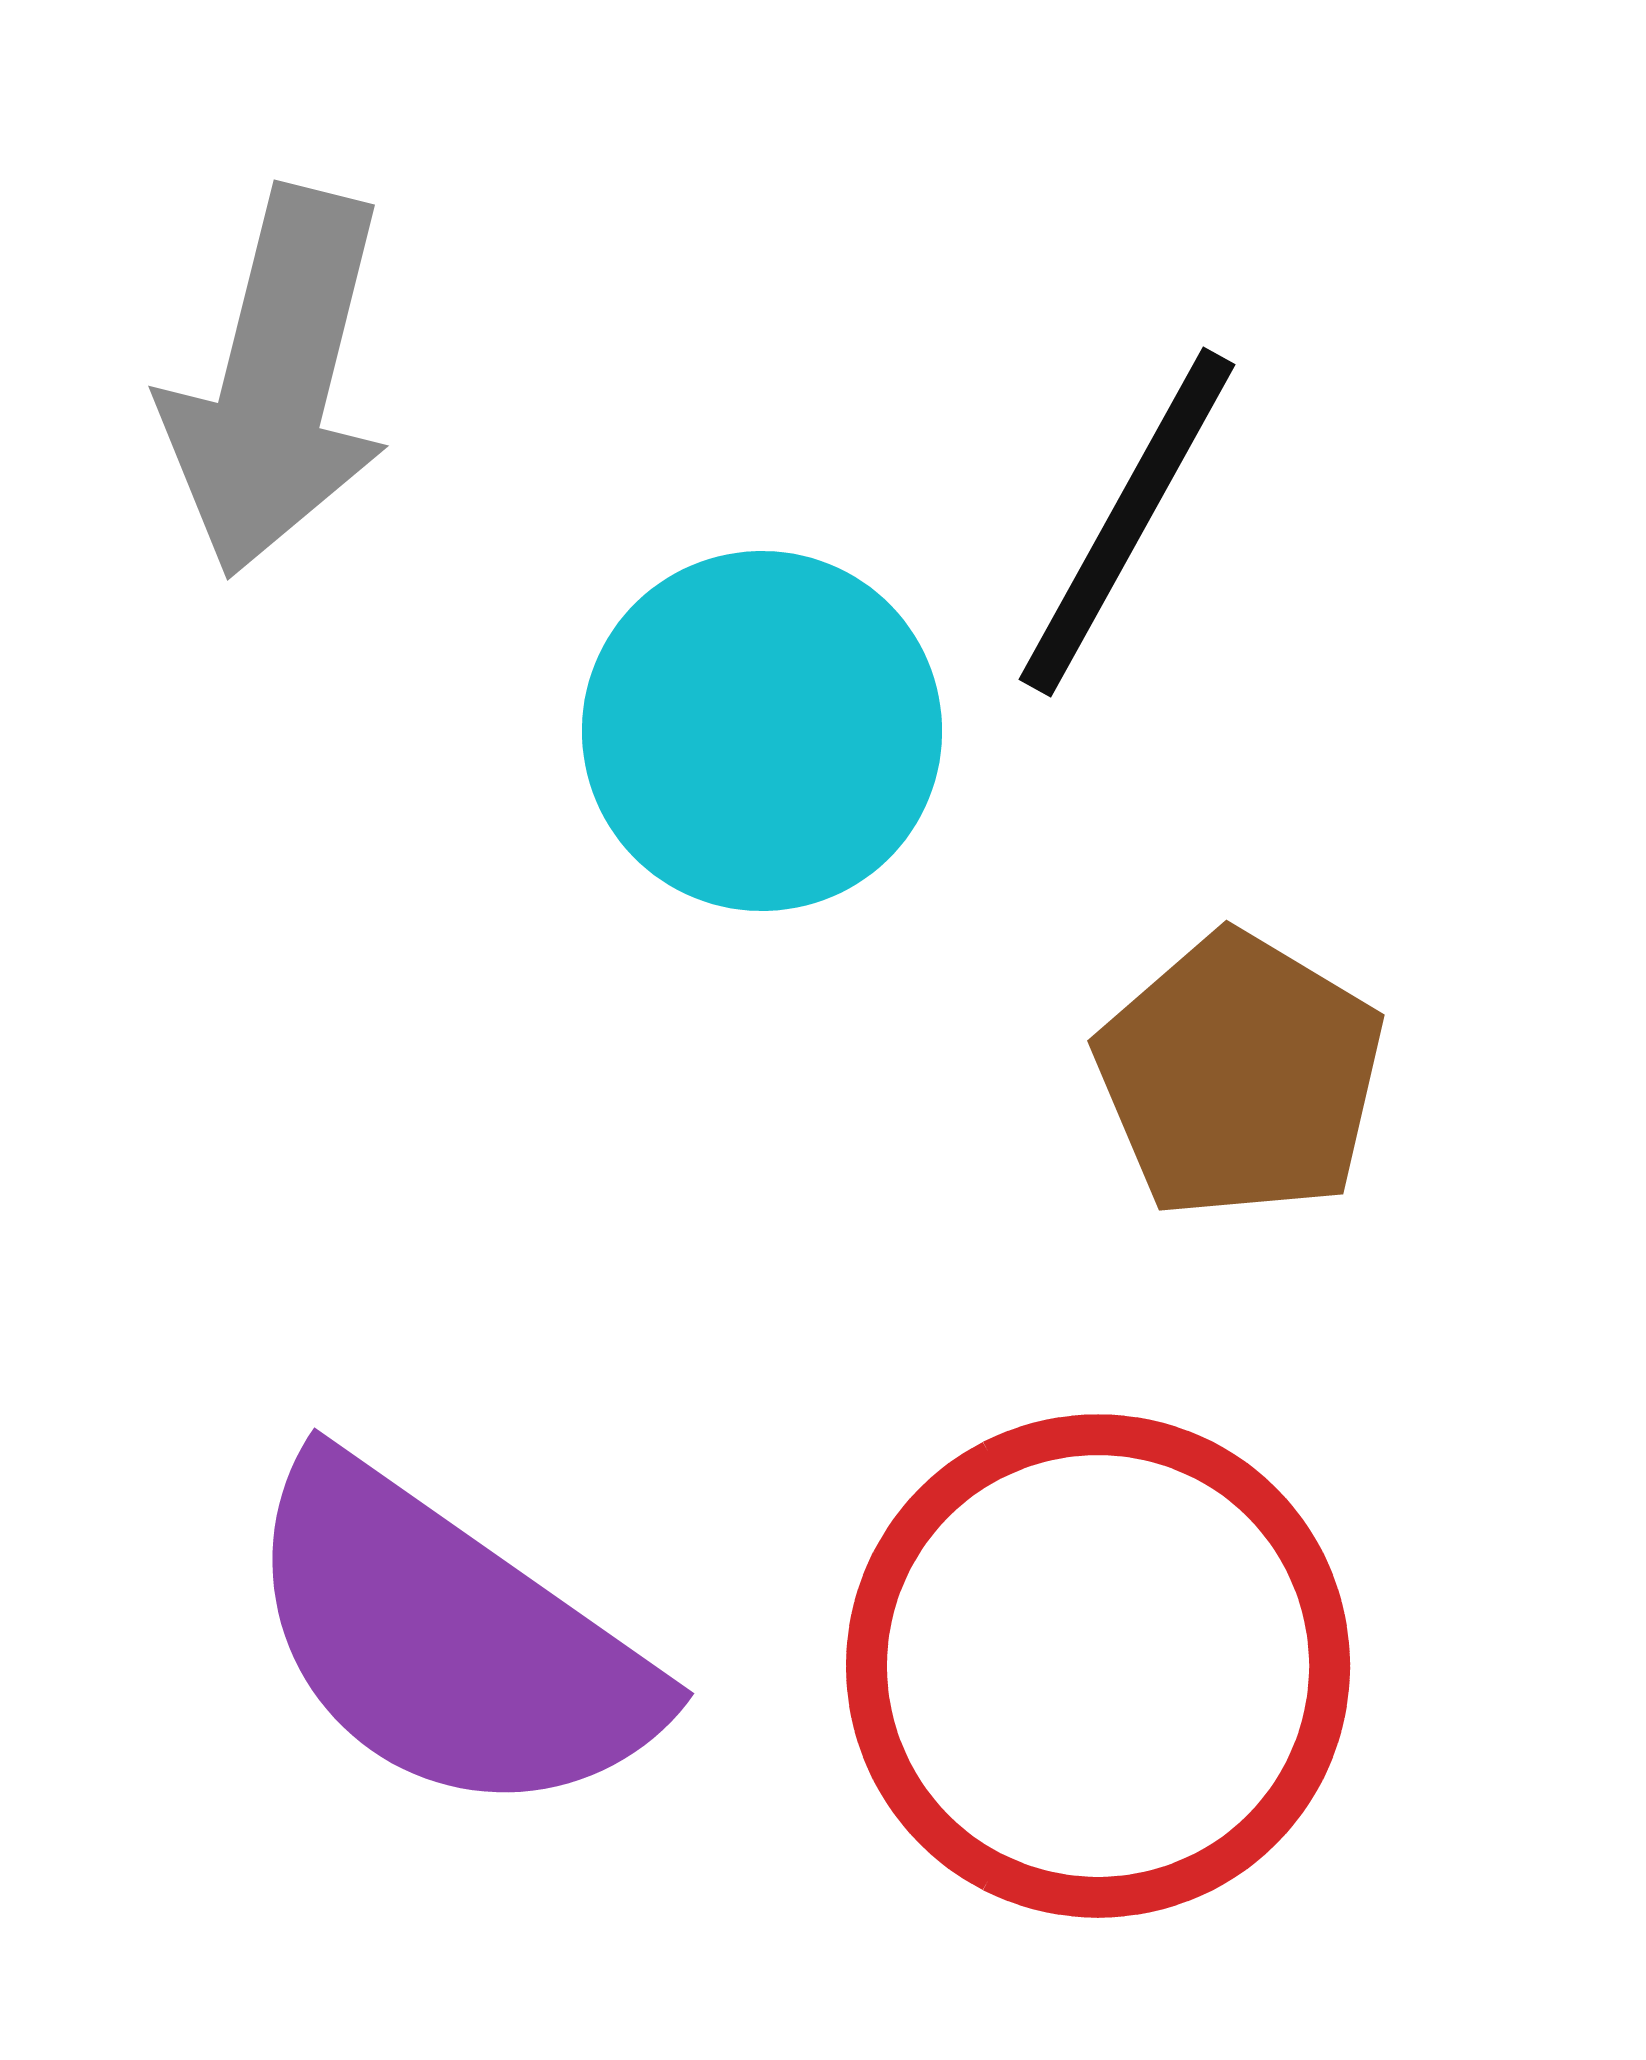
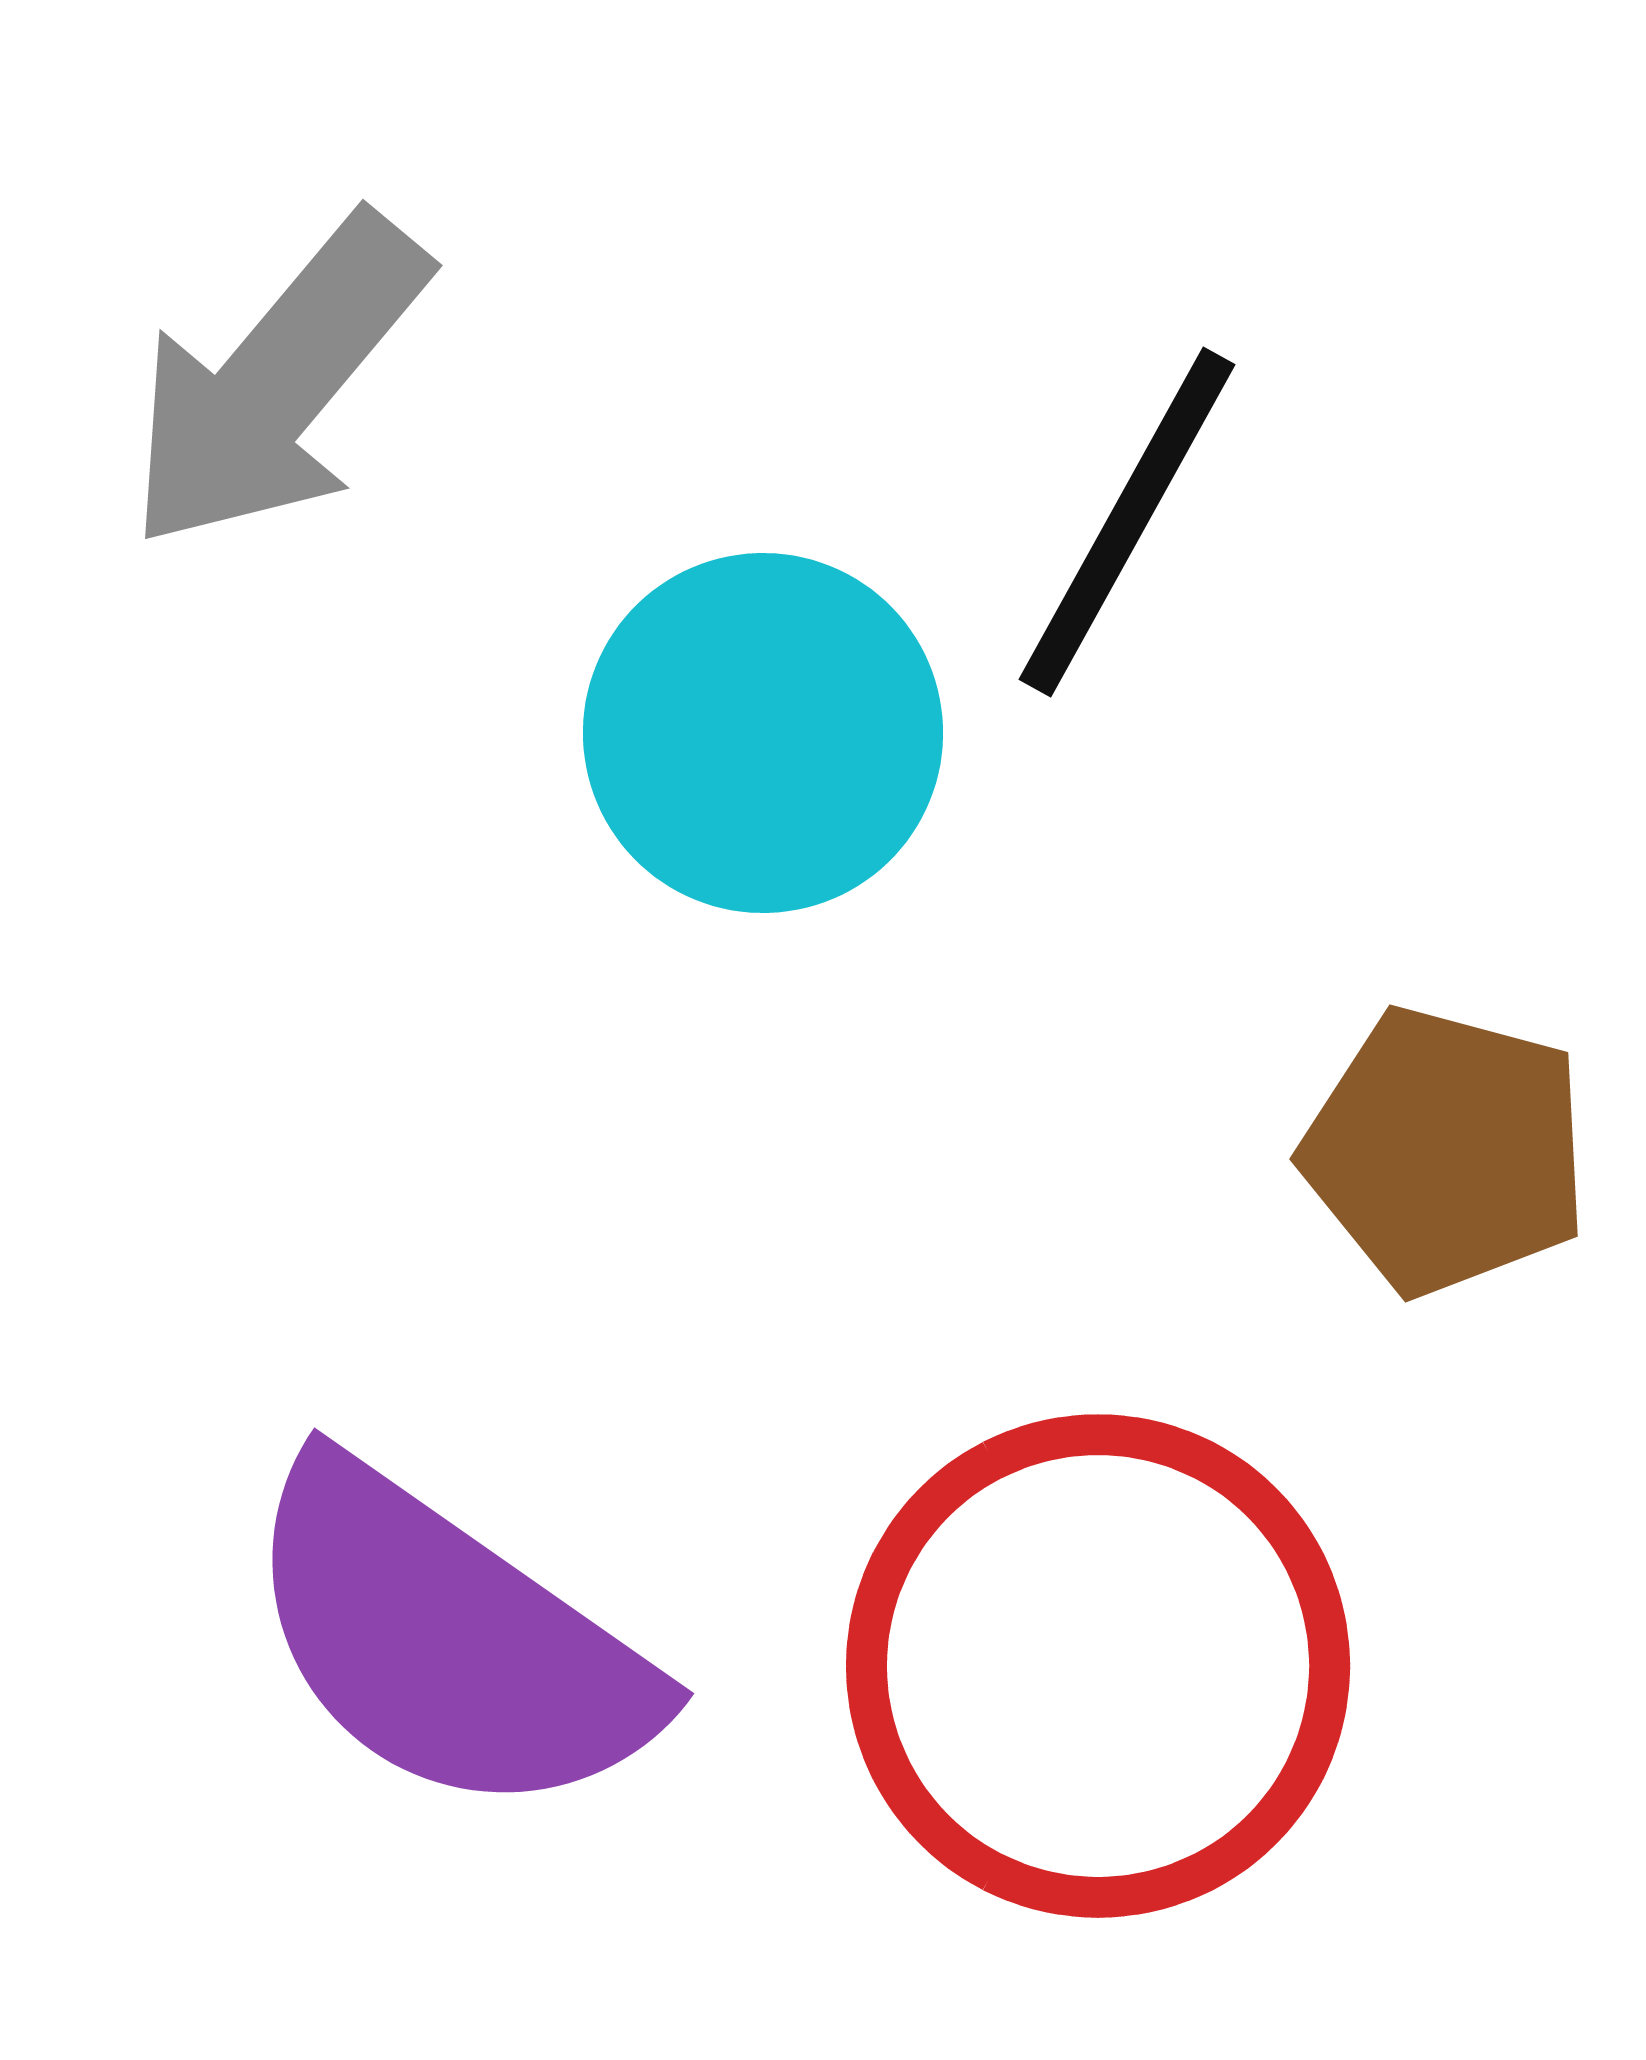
gray arrow: rotated 26 degrees clockwise
cyan circle: moved 1 px right, 2 px down
brown pentagon: moved 206 px right, 75 px down; rotated 16 degrees counterclockwise
